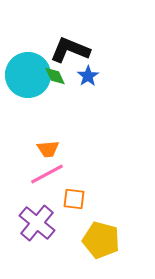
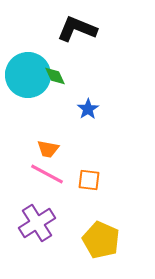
black L-shape: moved 7 px right, 21 px up
blue star: moved 33 px down
orange trapezoid: rotated 15 degrees clockwise
pink line: rotated 56 degrees clockwise
orange square: moved 15 px right, 19 px up
purple cross: rotated 18 degrees clockwise
yellow pentagon: rotated 9 degrees clockwise
